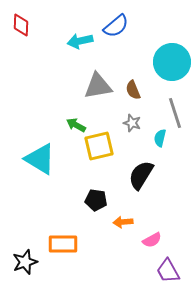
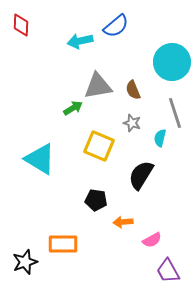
green arrow: moved 3 px left, 17 px up; rotated 120 degrees clockwise
yellow square: rotated 36 degrees clockwise
